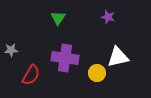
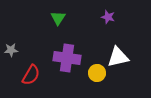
purple cross: moved 2 px right
